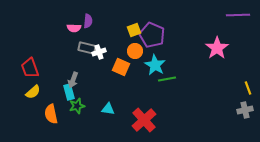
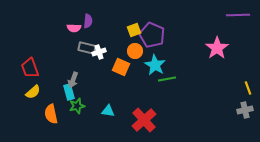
cyan triangle: moved 2 px down
